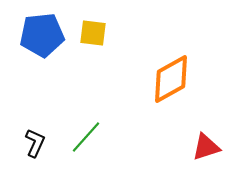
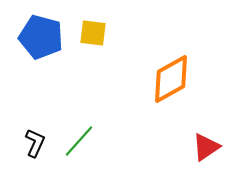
blue pentagon: moved 1 px left, 2 px down; rotated 21 degrees clockwise
green line: moved 7 px left, 4 px down
red triangle: rotated 16 degrees counterclockwise
